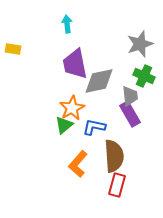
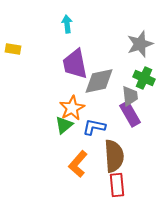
green cross: moved 2 px down
red rectangle: rotated 20 degrees counterclockwise
